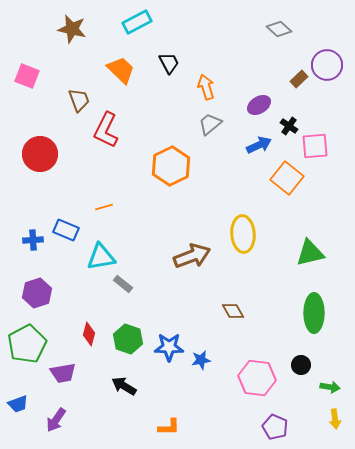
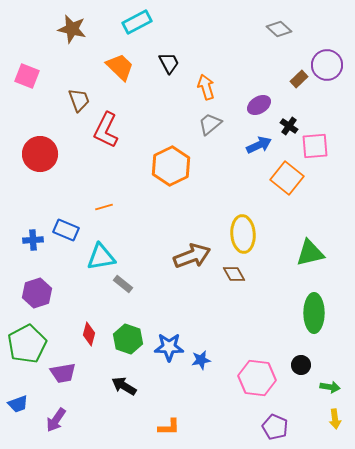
orange trapezoid at (121, 70): moved 1 px left, 3 px up
brown diamond at (233, 311): moved 1 px right, 37 px up
